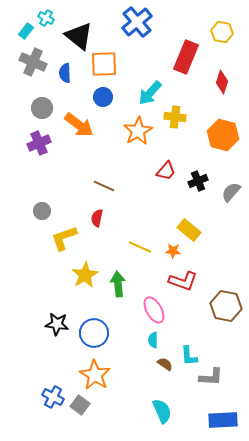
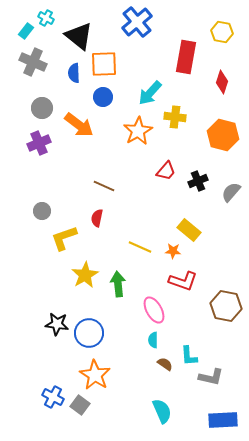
red rectangle at (186, 57): rotated 12 degrees counterclockwise
blue semicircle at (65, 73): moved 9 px right
blue circle at (94, 333): moved 5 px left
gray L-shape at (211, 377): rotated 10 degrees clockwise
